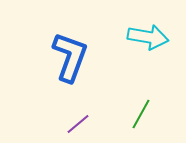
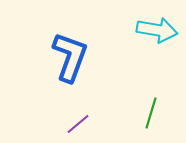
cyan arrow: moved 9 px right, 7 px up
green line: moved 10 px right, 1 px up; rotated 12 degrees counterclockwise
